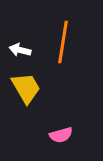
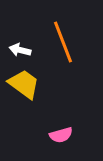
orange line: rotated 30 degrees counterclockwise
yellow trapezoid: moved 2 px left, 4 px up; rotated 24 degrees counterclockwise
